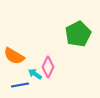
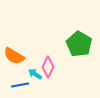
green pentagon: moved 1 px right, 10 px down; rotated 15 degrees counterclockwise
